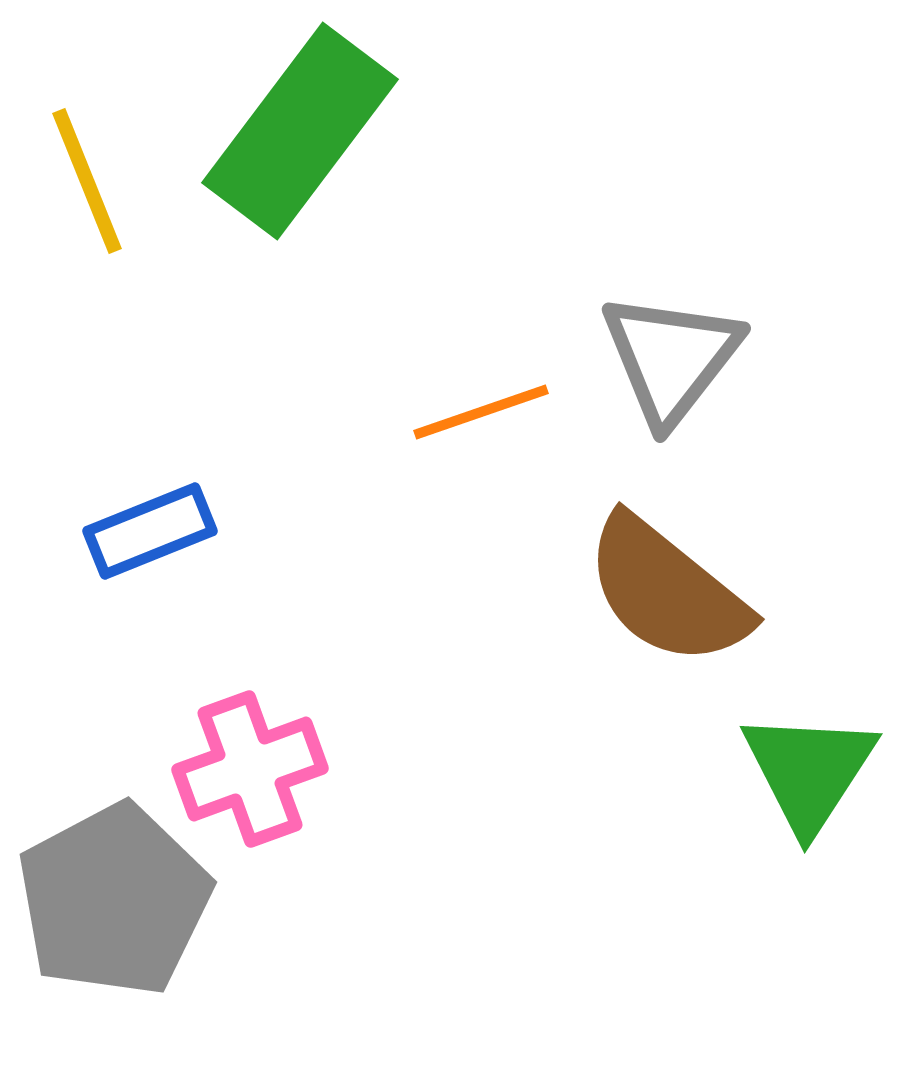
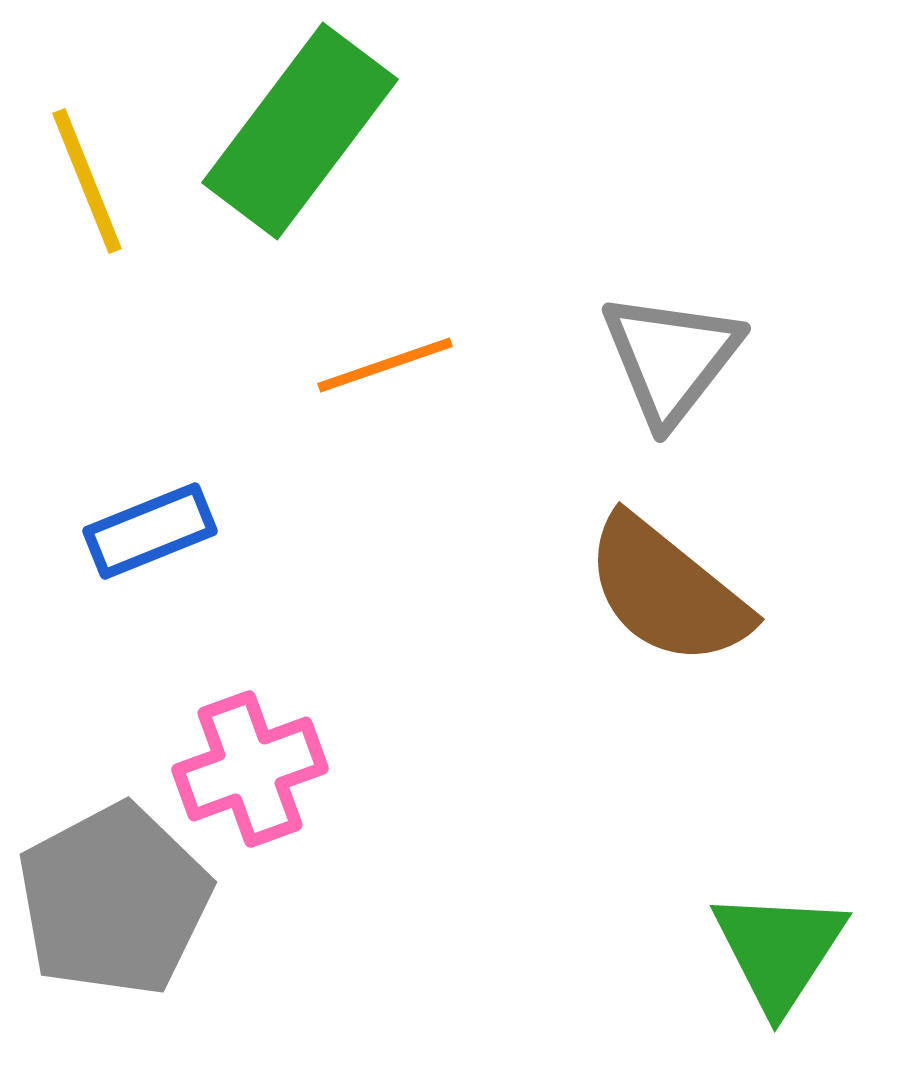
orange line: moved 96 px left, 47 px up
green triangle: moved 30 px left, 179 px down
